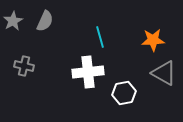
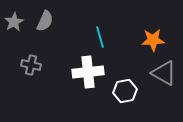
gray star: moved 1 px right, 1 px down
gray cross: moved 7 px right, 1 px up
white hexagon: moved 1 px right, 2 px up
